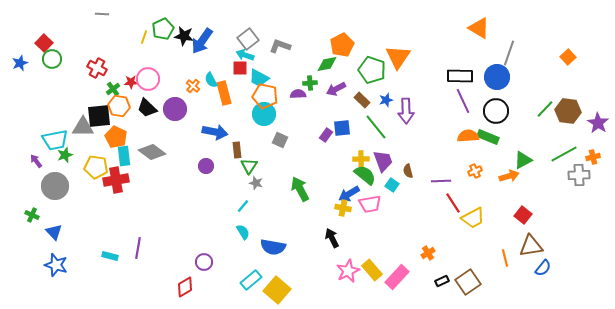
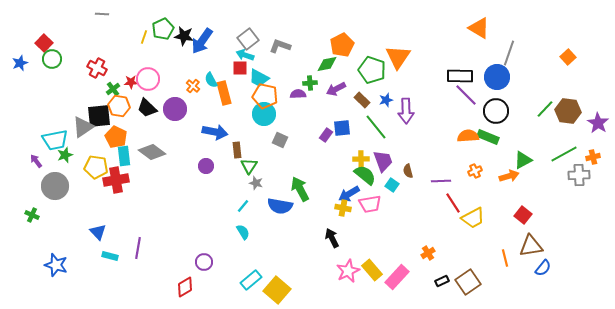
purple line at (463, 101): moved 3 px right, 6 px up; rotated 20 degrees counterclockwise
gray triangle at (83, 127): rotated 35 degrees counterclockwise
blue triangle at (54, 232): moved 44 px right
blue semicircle at (273, 247): moved 7 px right, 41 px up
